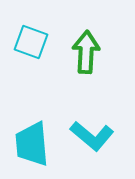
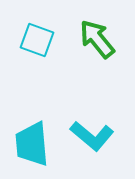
cyan square: moved 6 px right, 2 px up
green arrow: moved 11 px right, 13 px up; rotated 42 degrees counterclockwise
